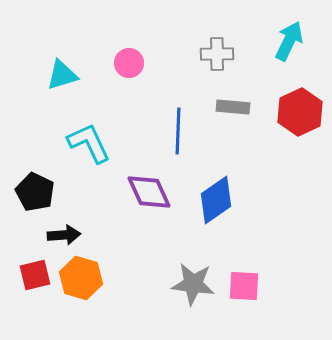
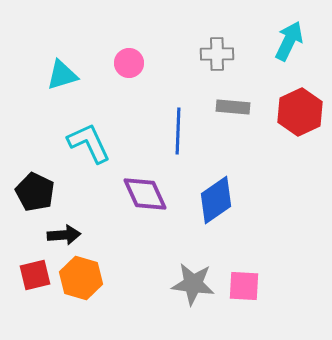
purple diamond: moved 4 px left, 2 px down
